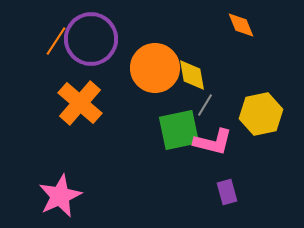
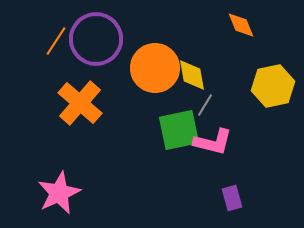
purple circle: moved 5 px right
yellow hexagon: moved 12 px right, 28 px up
purple rectangle: moved 5 px right, 6 px down
pink star: moved 1 px left, 3 px up
